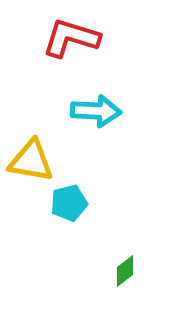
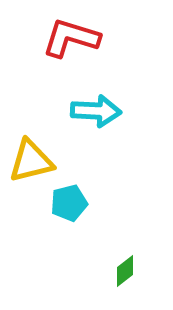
yellow triangle: rotated 24 degrees counterclockwise
